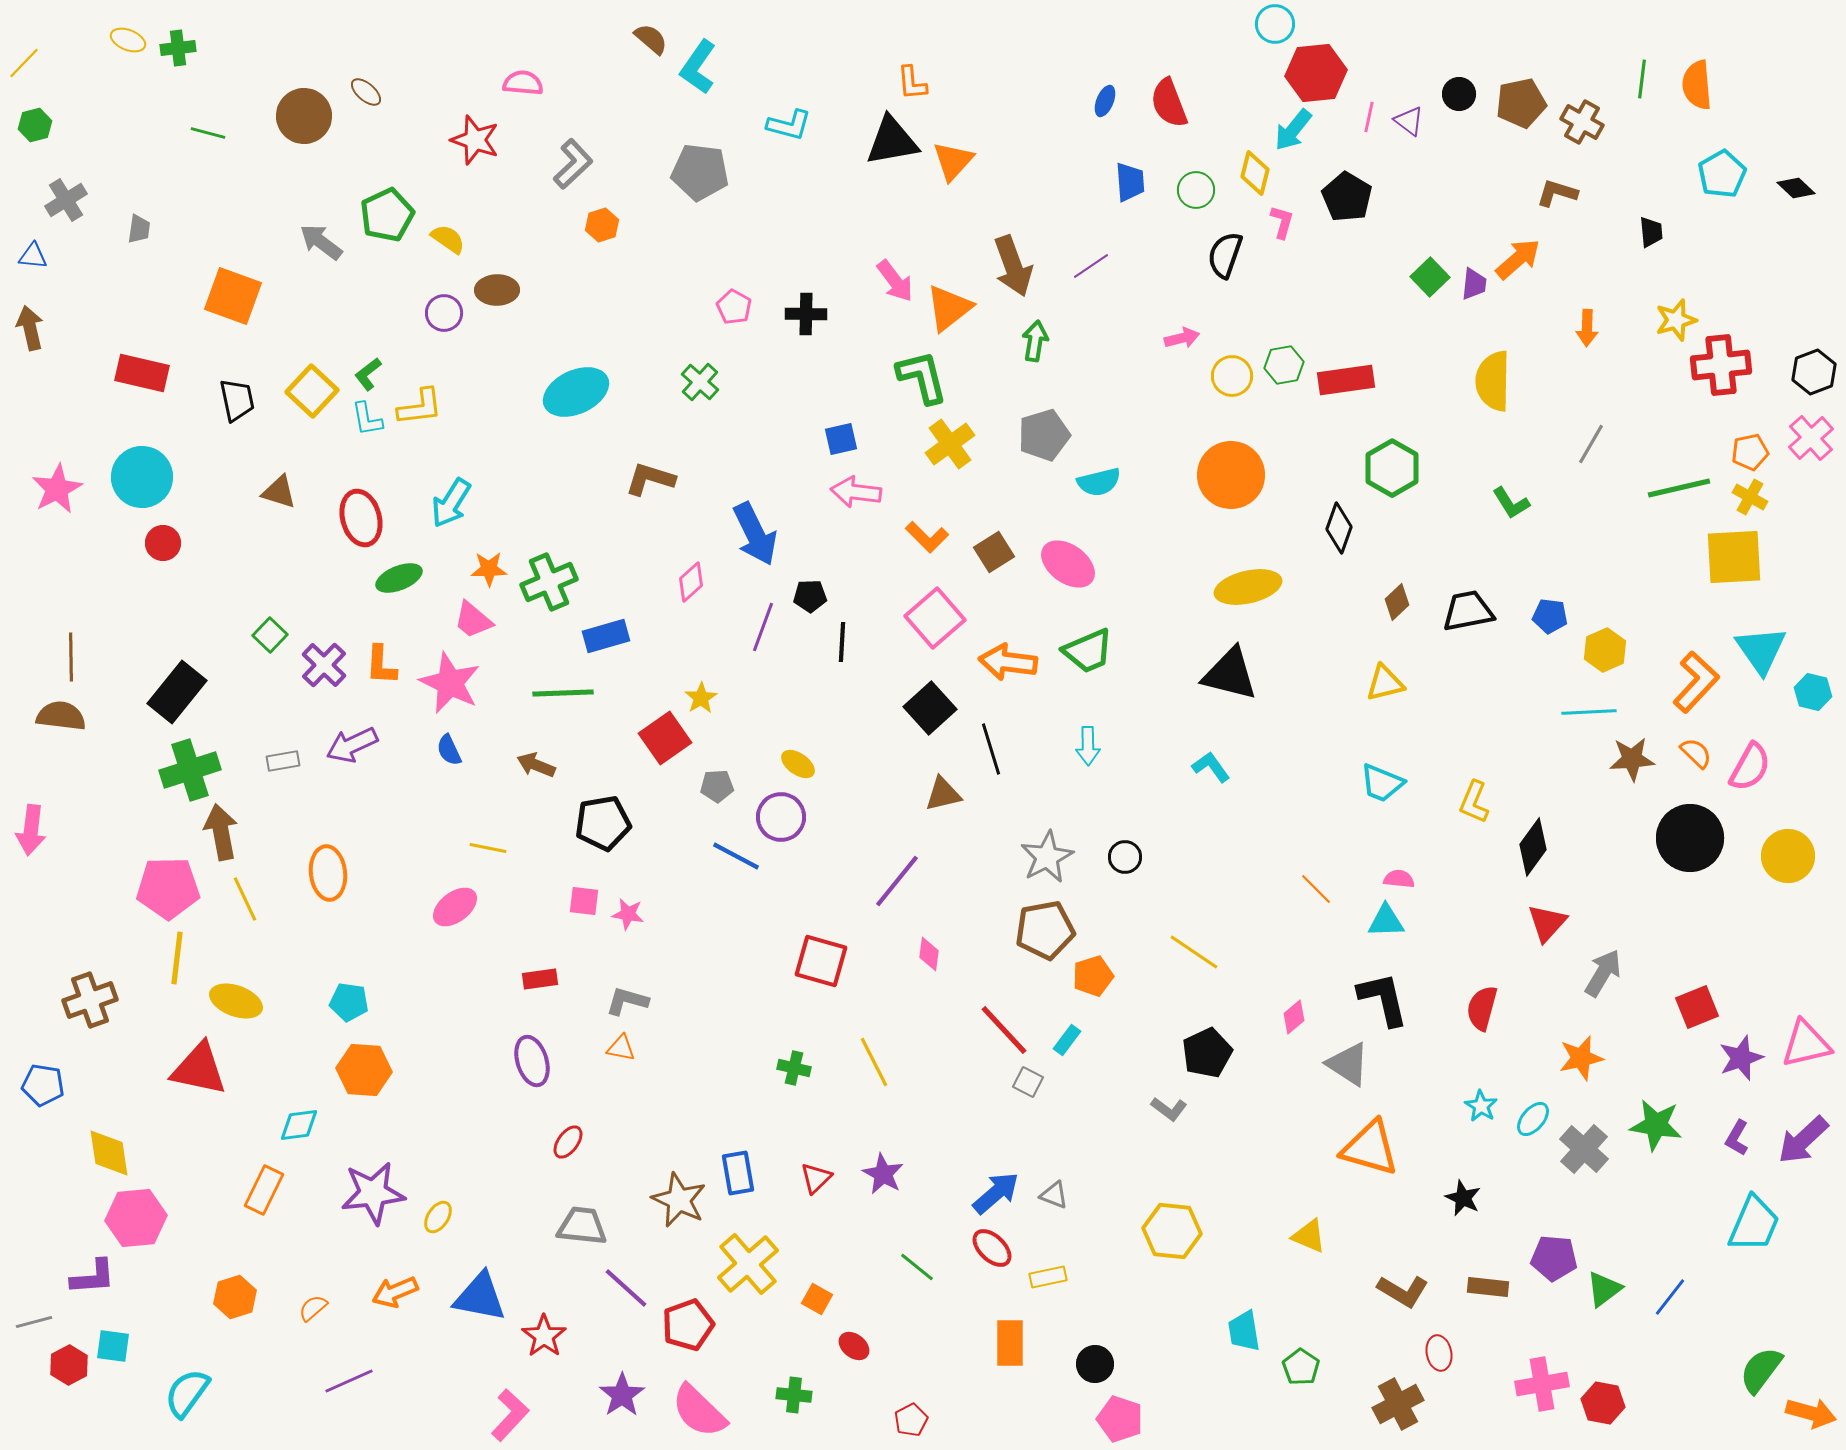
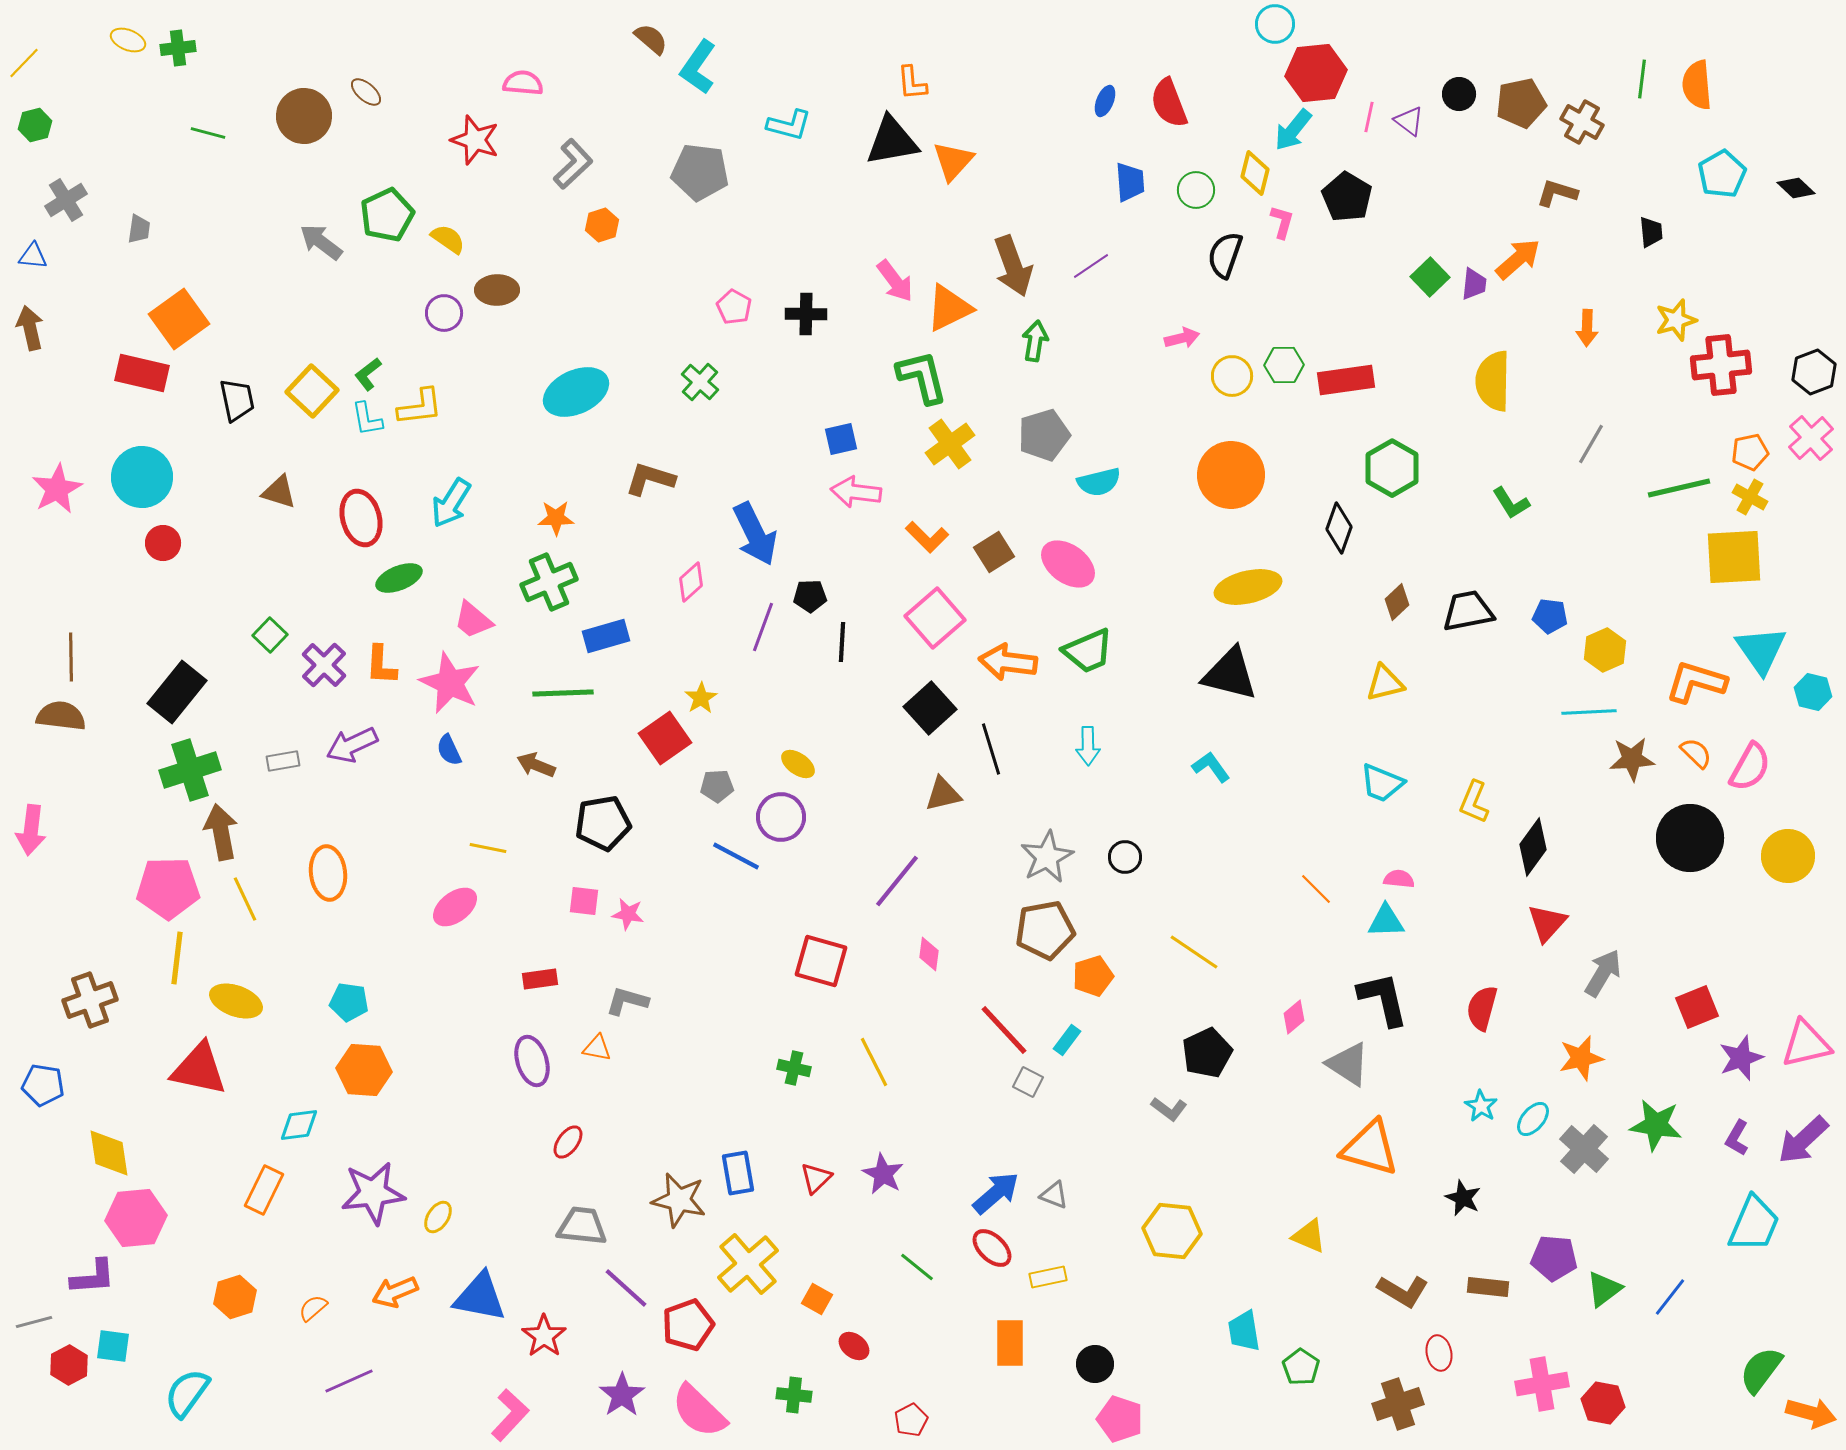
orange square at (233, 296): moved 54 px left, 23 px down; rotated 34 degrees clockwise
orange triangle at (949, 308): rotated 12 degrees clockwise
green hexagon at (1284, 365): rotated 9 degrees clockwise
orange star at (489, 569): moved 67 px right, 51 px up
orange L-shape at (1696, 682): rotated 116 degrees counterclockwise
orange triangle at (621, 1048): moved 24 px left
brown star at (679, 1200): rotated 12 degrees counterclockwise
brown cross at (1398, 1404): rotated 9 degrees clockwise
